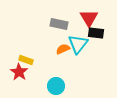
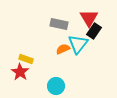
black rectangle: moved 2 px left, 2 px up; rotated 63 degrees counterclockwise
yellow rectangle: moved 1 px up
red star: moved 1 px right
